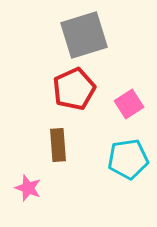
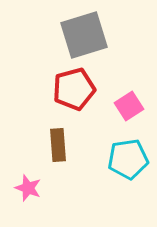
red pentagon: rotated 9 degrees clockwise
pink square: moved 2 px down
